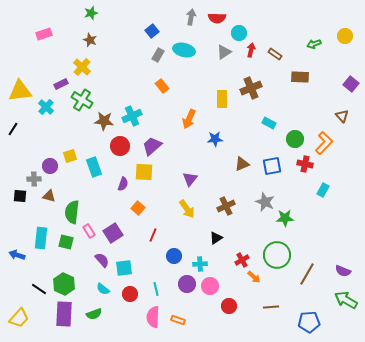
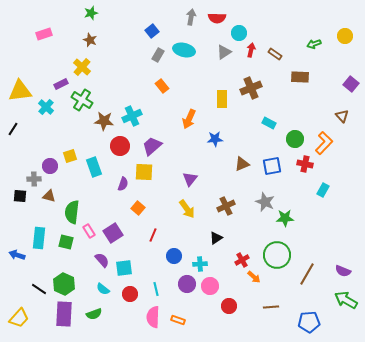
cyan rectangle at (41, 238): moved 2 px left
